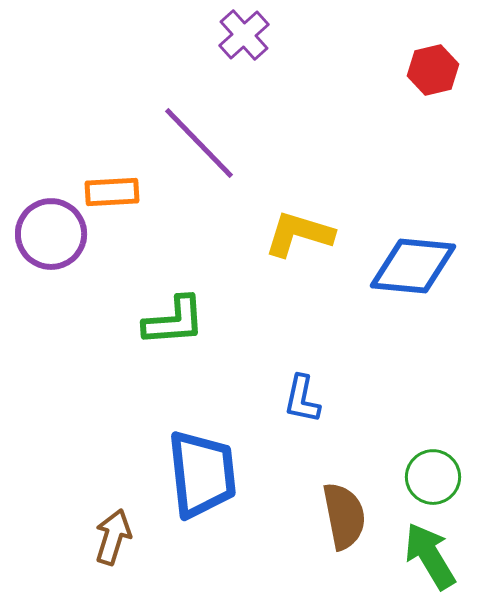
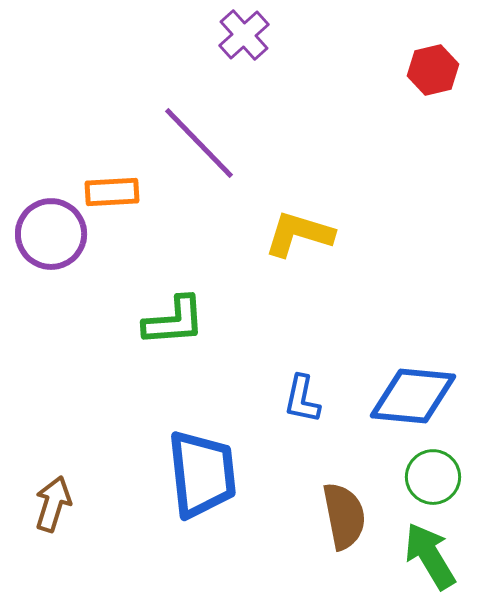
blue diamond: moved 130 px down
brown arrow: moved 60 px left, 33 px up
